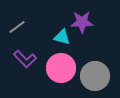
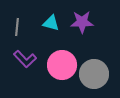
gray line: rotated 48 degrees counterclockwise
cyan triangle: moved 11 px left, 14 px up
pink circle: moved 1 px right, 3 px up
gray circle: moved 1 px left, 2 px up
